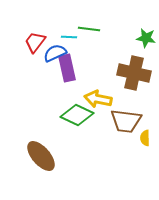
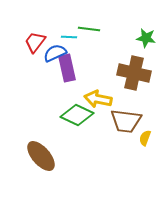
yellow semicircle: rotated 21 degrees clockwise
